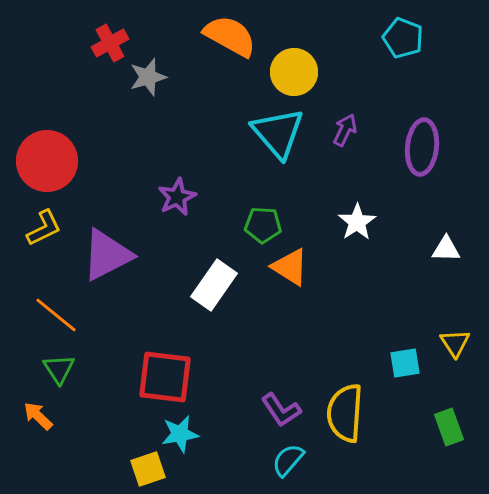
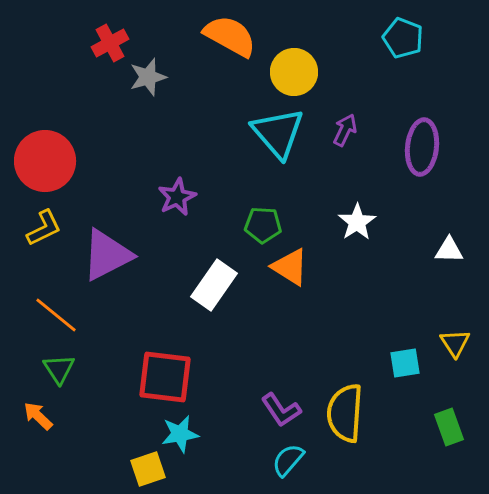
red circle: moved 2 px left
white triangle: moved 3 px right, 1 px down
